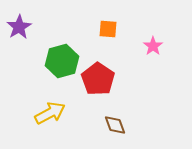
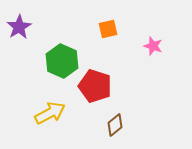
orange square: rotated 18 degrees counterclockwise
pink star: rotated 18 degrees counterclockwise
green hexagon: rotated 20 degrees counterclockwise
red pentagon: moved 3 px left, 7 px down; rotated 16 degrees counterclockwise
brown diamond: rotated 70 degrees clockwise
